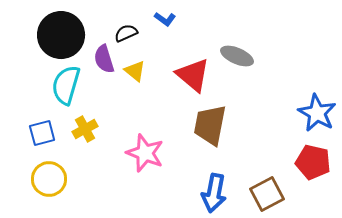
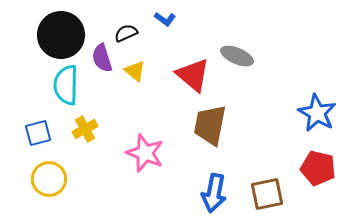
purple semicircle: moved 2 px left, 1 px up
cyan semicircle: rotated 15 degrees counterclockwise
blue square: moved 4 px left
red pentagon: moved 5 px right, 6 px down
brown square: rotated 16 degrees clockwise
